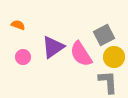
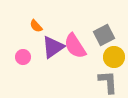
orange semicircle: moved 18 px right, 1 px down; rotated 152 degrees counterclockwise
pink semicircle: moved 6 px left, 8 px up
